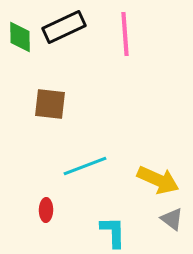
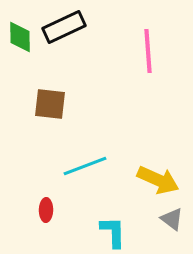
pink line: moved 23 px right, 17 px down
